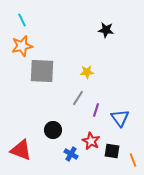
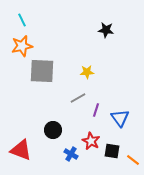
gray line: rotated 28 degrees clockwise
orange line: rotated 32 degrees counterclockwise
